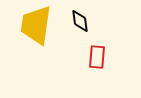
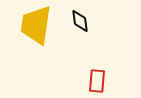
red rectangle: moved 24 px down
